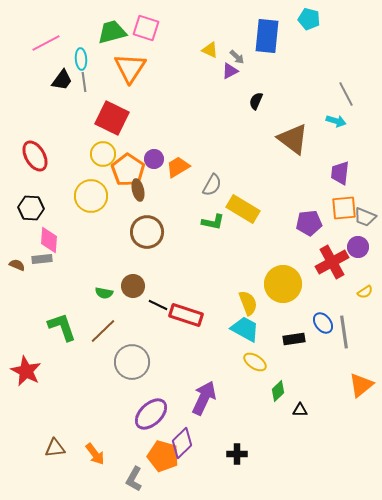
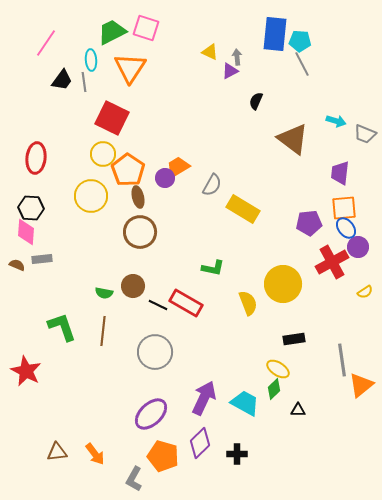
cyan pentagon at (309, 19): moved 9 px left, 22 px down; rotated 10 degrees counterclockwise
green trapezoid at (112, 32): rotated 12 degrees counterclockwise
blue rectangle at (267, 36): moved 8 px right, 2 px up
pink line at (46, 43): rotated 28 degrees counterclockwise
yellow triangle at (210, 50): moved 2 px down
gray arrow at (237, 57): rotated 140 degrees counterclockwise
cyan ellipse at (81, 59): moved 10 px right, 1 px down
gray line at (346, 94): moved 44 px left, 30 px up
red ellipse at (35, 156): moved 1 px right, 2 px down; rotated 36 degrees clockwise
purple circle at (154, 159): moved 11 px right, 19 px down
brown ellipse at (138, 190): moved 7 px down
gray trapezoid at (365, 217): moved 83 px up
green L-shape at (213, 222): moved 46 px down
brown circle at (147, 232): moved 7 px left
pink diamond at (49, 240): moved 23 px left, 8 px up
red rectangle at (186, 315): moved 12 px up; rotated 12 degrees clockwise
blue ellipse at (323, 323): moved 23 px right, 95 px up
cyan trapezoid at (245, 329): moved 74 px down
brown line at (103, 331): rotated 40 degrees counterclockwise
gray line at (344, 332): moved 2 px left, 28 px down
gray circle at (132, 362): moved 23 px right, 10 px up
yellow ellipse at (255, 362): moved 23 px right, 7 px down
green diamond at (278, 391): moved 4 px left, 2 px up
black triangle at (300, 410): moved 2 px left
purple diamond at (182, 443): moved 18 px right
brown triangle at (55, 448): moved 2 px right, 4 px down
